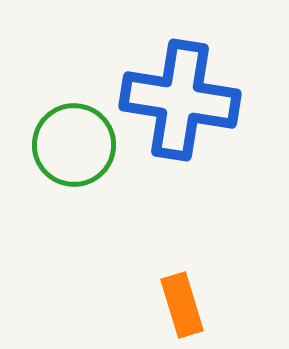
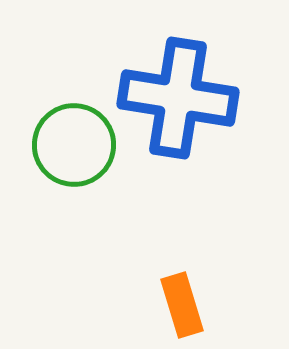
blue cross: moved 2 px left, 2 px up
